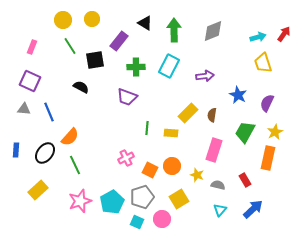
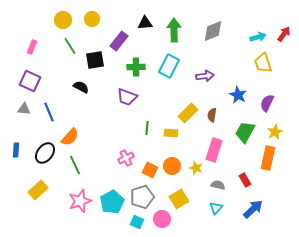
black triangle at (145, 23): rotated 35 degrees counterclockwise
yellow star at (197, 175): moved 1 px left, 7 px up
cyan triangle at (220, 210): moved 4 px left, 2 px up
